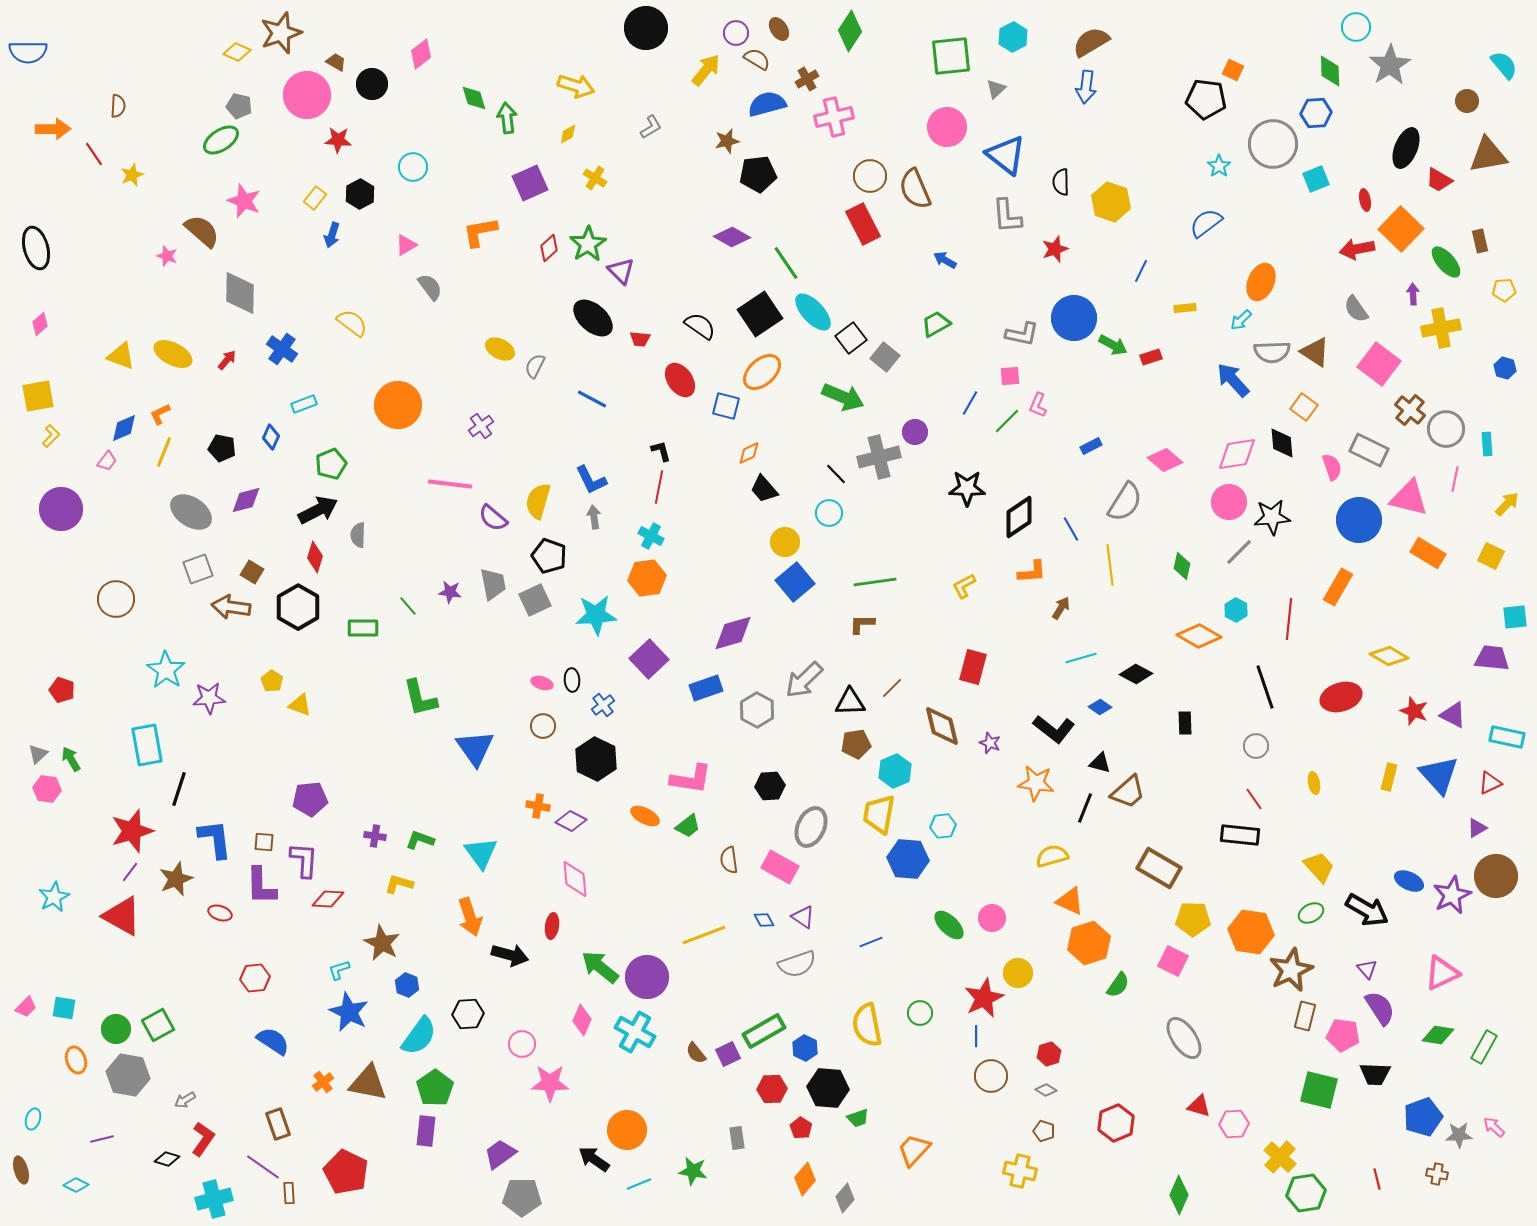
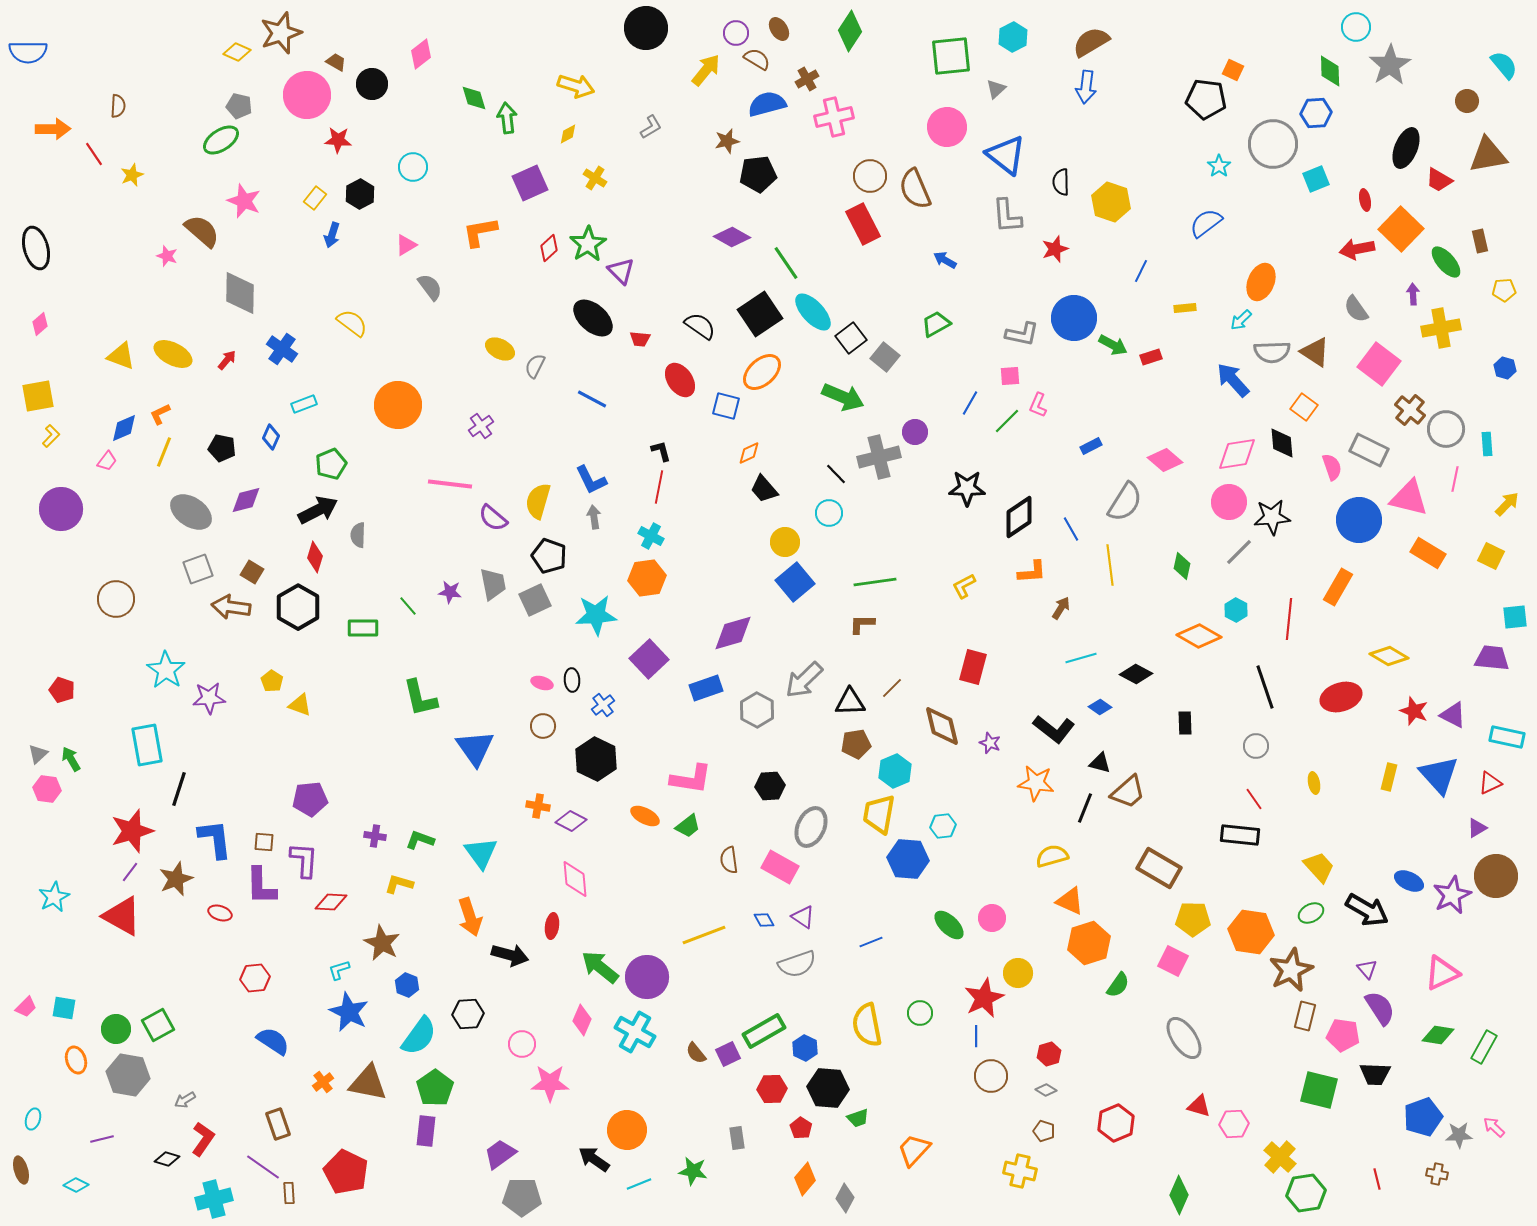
red diamond at (328, 899): moved 3 px right, 3 px down
gray diamond at (845, 1198): rotated 12 degrees counterclockwise
